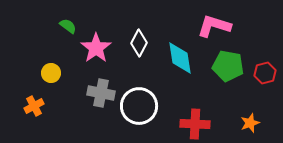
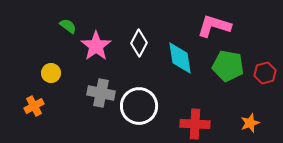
pink star: moved 2 px up
